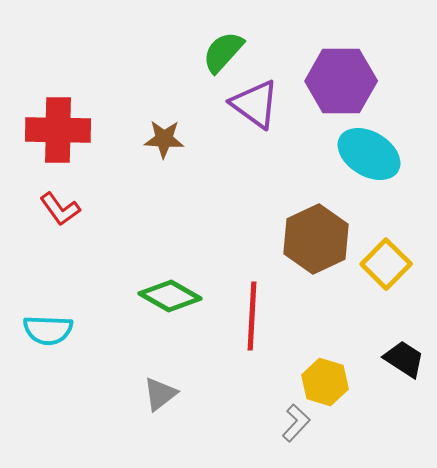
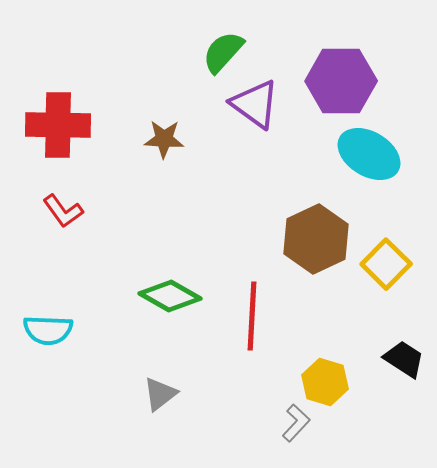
red cross: moved 5 px up
red L-shape: moved 3 px right, 2 px down
